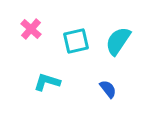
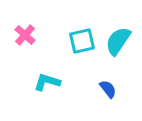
pink cross: moved 6 px left, 6 px down
cyan square: moved 6 px right
